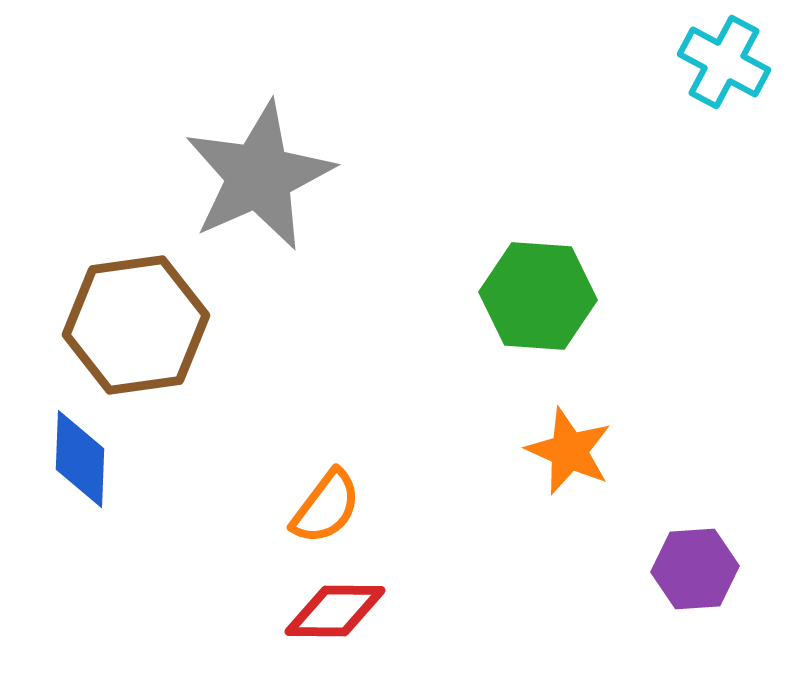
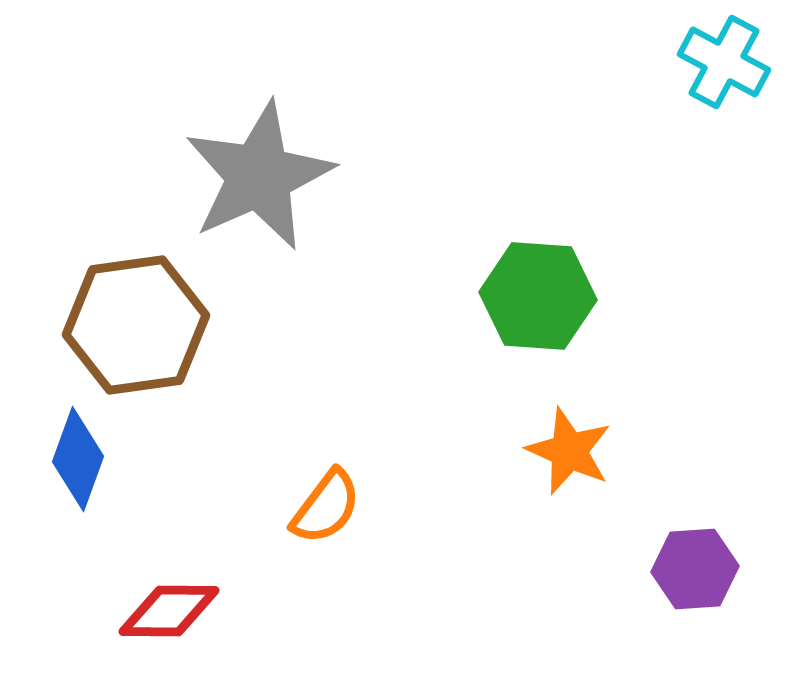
blue diamond: moved 2 px left; rotated 18 degrees clockwise
red diamond: moved 166 px left
